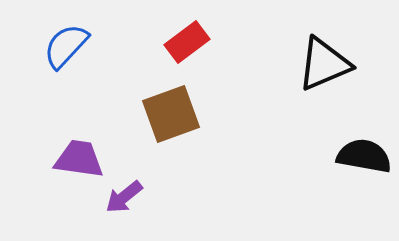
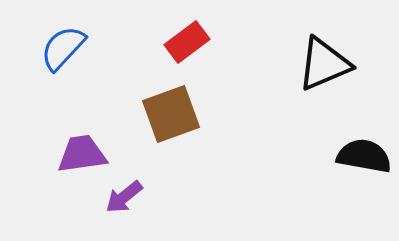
blue semicircle: moved 3 px left, 2 px down
purple trapezoid: moved 3 px right, 5 px up; rotated 16 degrees counterclockwise
